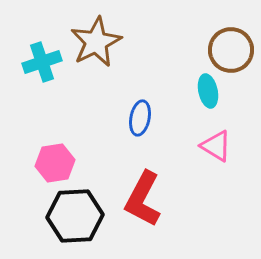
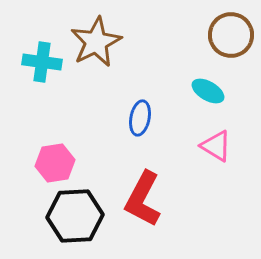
brown circle: moved 15 px up
cyan cross: rotated 27 degrees clockwise
cyan ellipse: rotated 48 degrees counterclockwise
